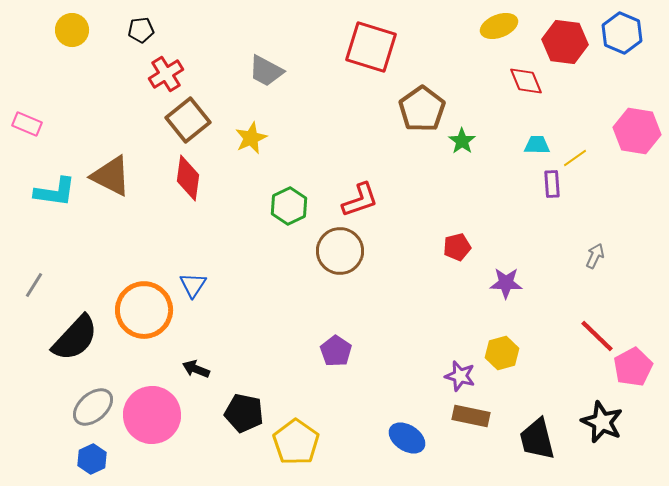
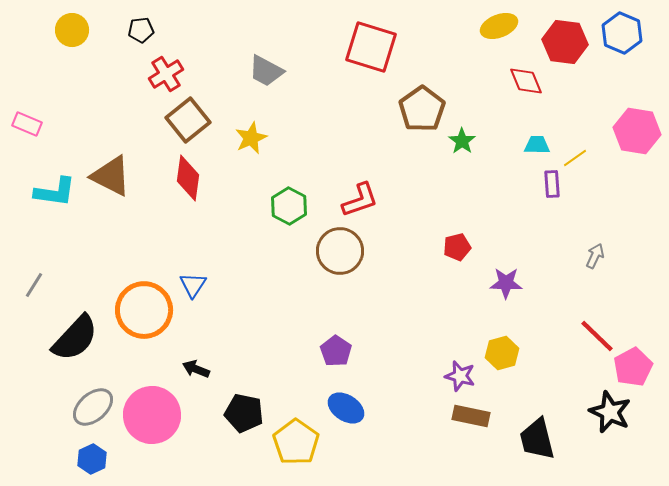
green hexagon at (289, 206): rotated 6 degrees counterclockwise
black star at (602, 422): moved 8 px right, 10 px up
blue ellipse at (407, 438): moved 61 px left, 30 px up
